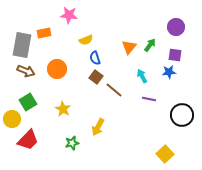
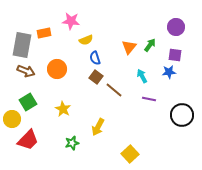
pink star: moved 2 px right, 6 px down
yellow square: moved 35 px left
